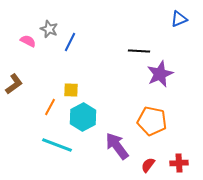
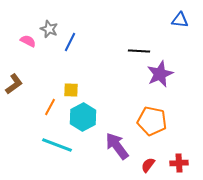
blue triangle: moved 1 px right, 1 px down; rotated 30 degrees clockwise
